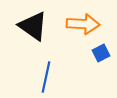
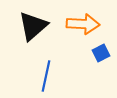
black triangle: rotated 44 degrees clockwise
blue line: moved 1 px up
